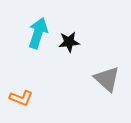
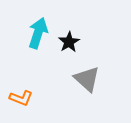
black star: rotated 25 degrees counterclockwise
gray triangle: moved 20 px left
